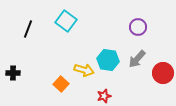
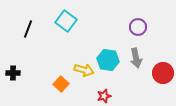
gray arrow: moved 1 px left, 1 px up; rotated 54 degrees counterclockwise
